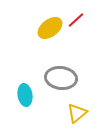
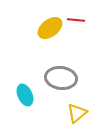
red line: rotated 48 degrees clockwise
cyan ellipse: rotated 15 degrees counterclockwise
